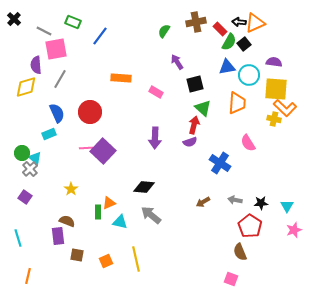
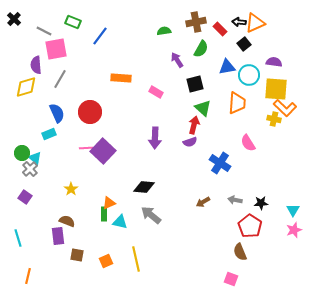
green semicircle at (164, 31): rotated 48 degrees clockwise
green semicircle at (229, 42): moved 28 px left, 7 px down
purple arrow at (177, 62): moved 2 px up
cyan triangle at (287, 206): moved 6 px right, 4 px down
green rectangle at (98, 212): moved 6 px right, 2 px down
